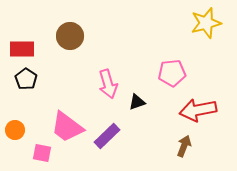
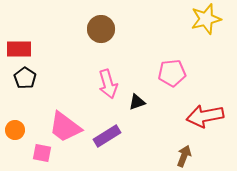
yellow star: moved 4 px up
brown circle: moved 31 px right, 7 px up
red rectangle: moved 3 px left
black pentagon: moved 1 px left, 1 px up
red arrow: moved 7 px right, 6 px down
pink trapezoid: moved 2 px left
purple rectangle: rotated 12 degrees clockwise
brown arrow: moved 10 px down
